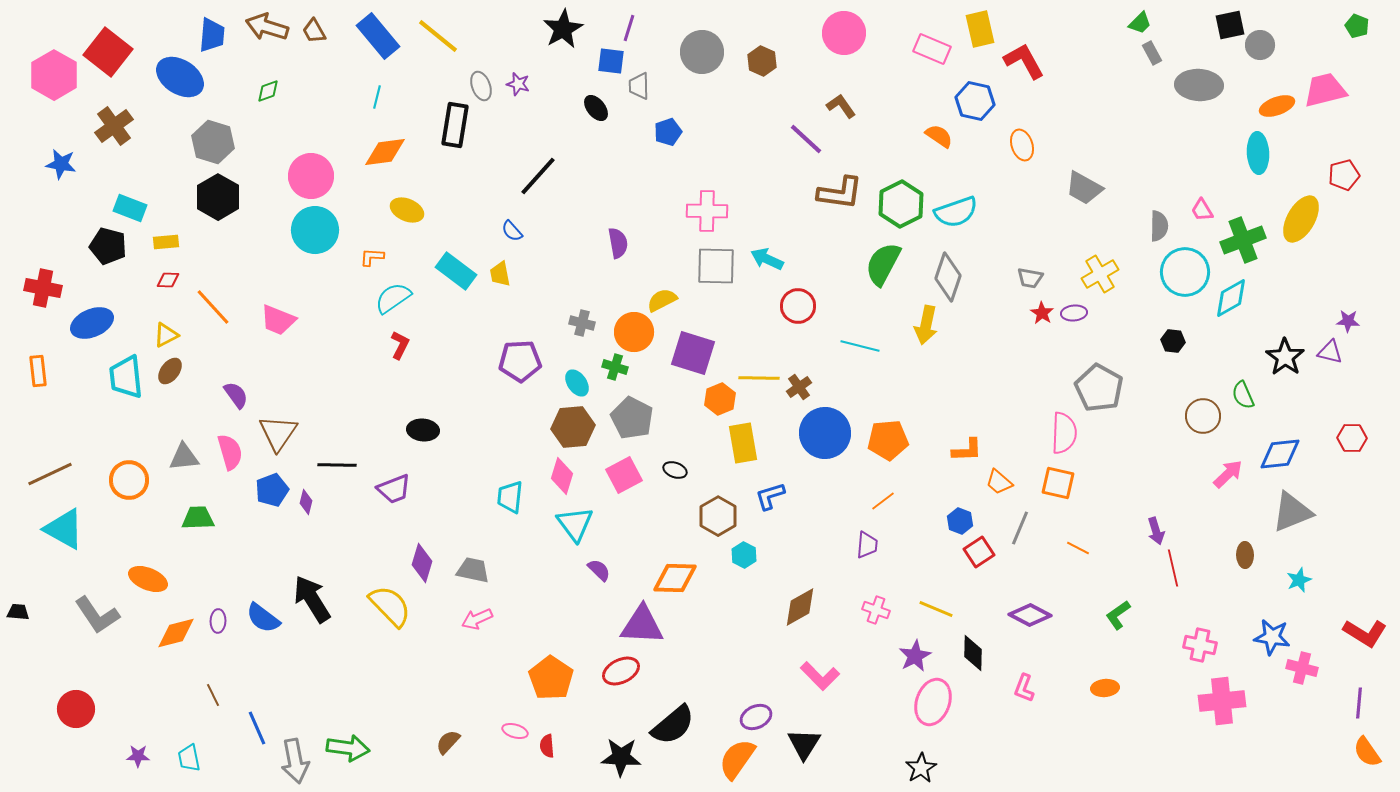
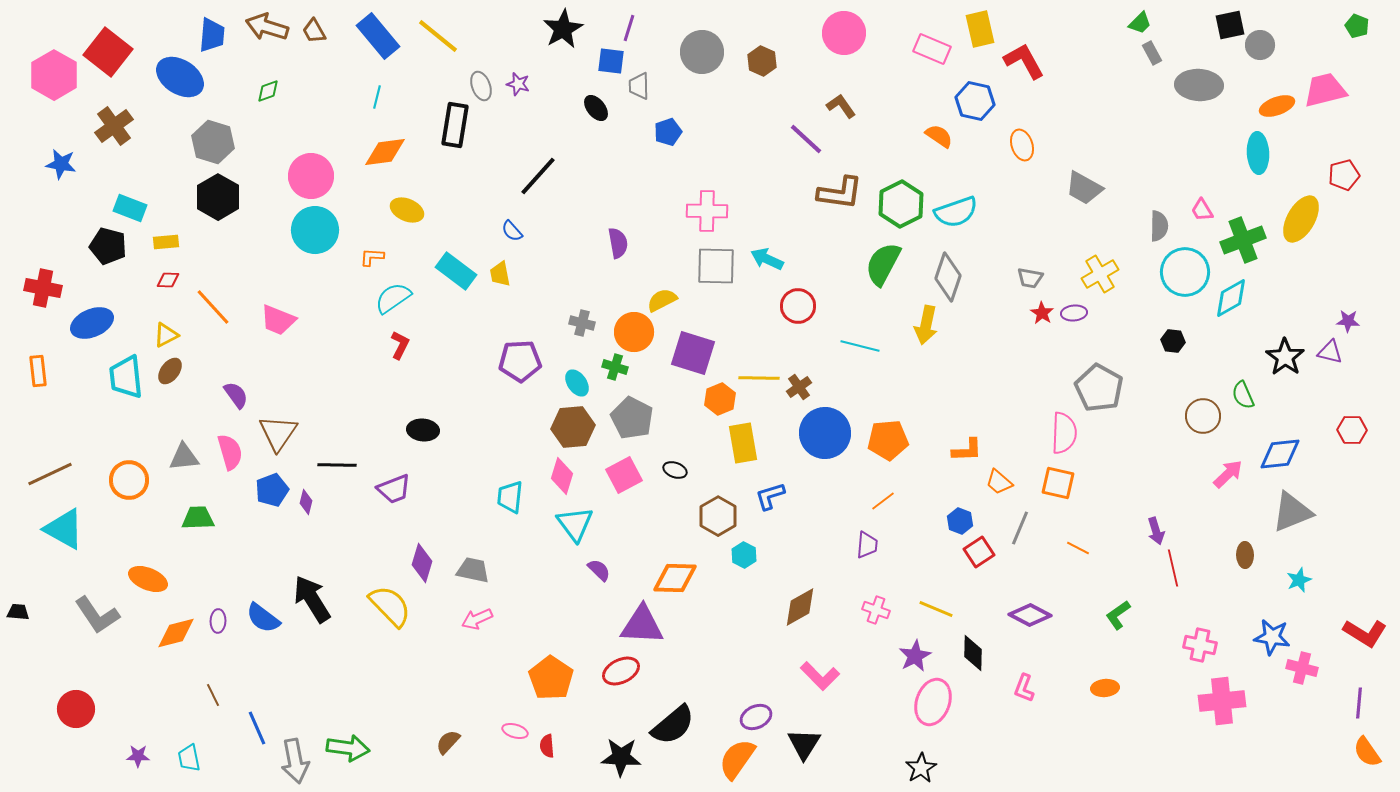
red hexagon at (1352, 438): moved 8 px up
